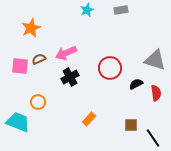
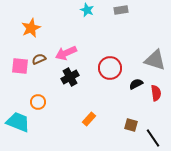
cyan star: rotated 24 degrees counterclockwise
brown square: rotated 16 degrees clockwise
